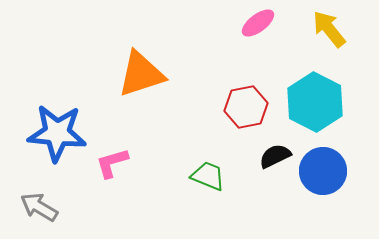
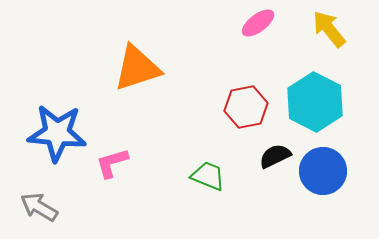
orange triangle: moved 4 px left, 6 px up
